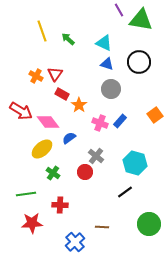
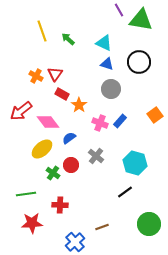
red arrow: rotated 110 degrees clockwise
red circle: moved 14 px left, 7 px up
brown line: rotated 24 degrees counterclockwise
